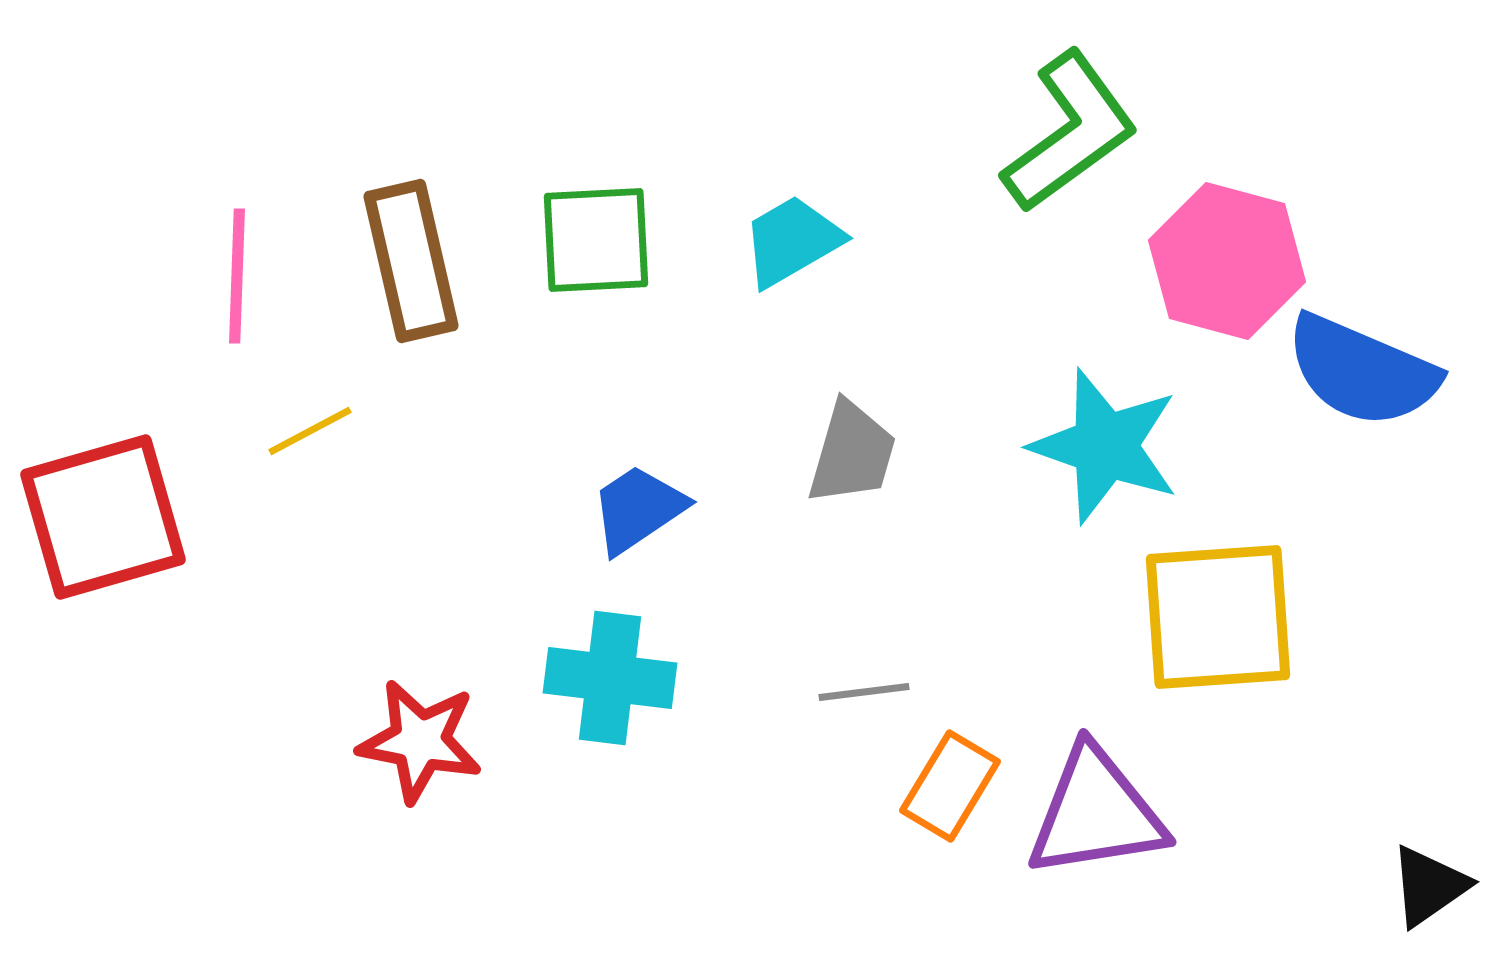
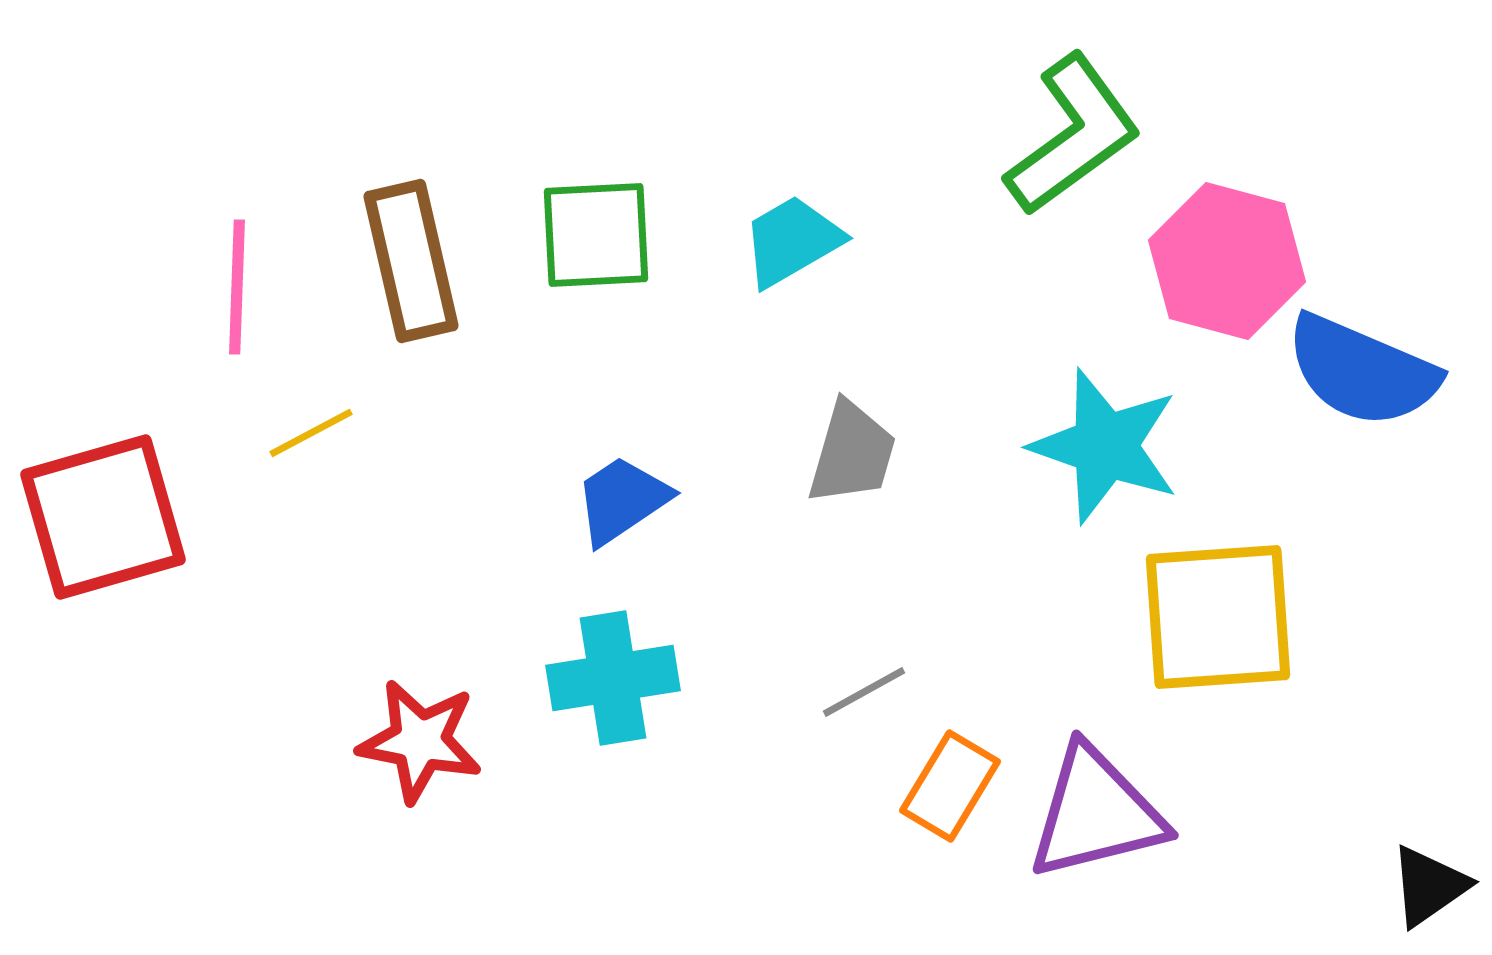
green L-shape: moved 3 px right, 3 px down
green square: moved 5 px up
pink line: moved 11 px down
yellow line: moved 1 px right, 2 px down
blue trapezoid: moved 16 px left, 9 px up
cyan cross: moved 3 px right; rotated 16 degrees counterclockwise
gray line: rotated 22 degrees counterclockwise
purple triangle: rotated 5 degrees counterclockwise
